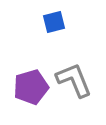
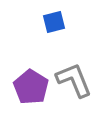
purple pentagon: rotated 24 degrees counterclockwise
